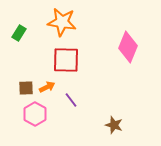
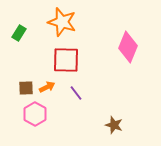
orange star: rotated 8 degrees clockwise
purple line: moved 5 px right, 7 px up
